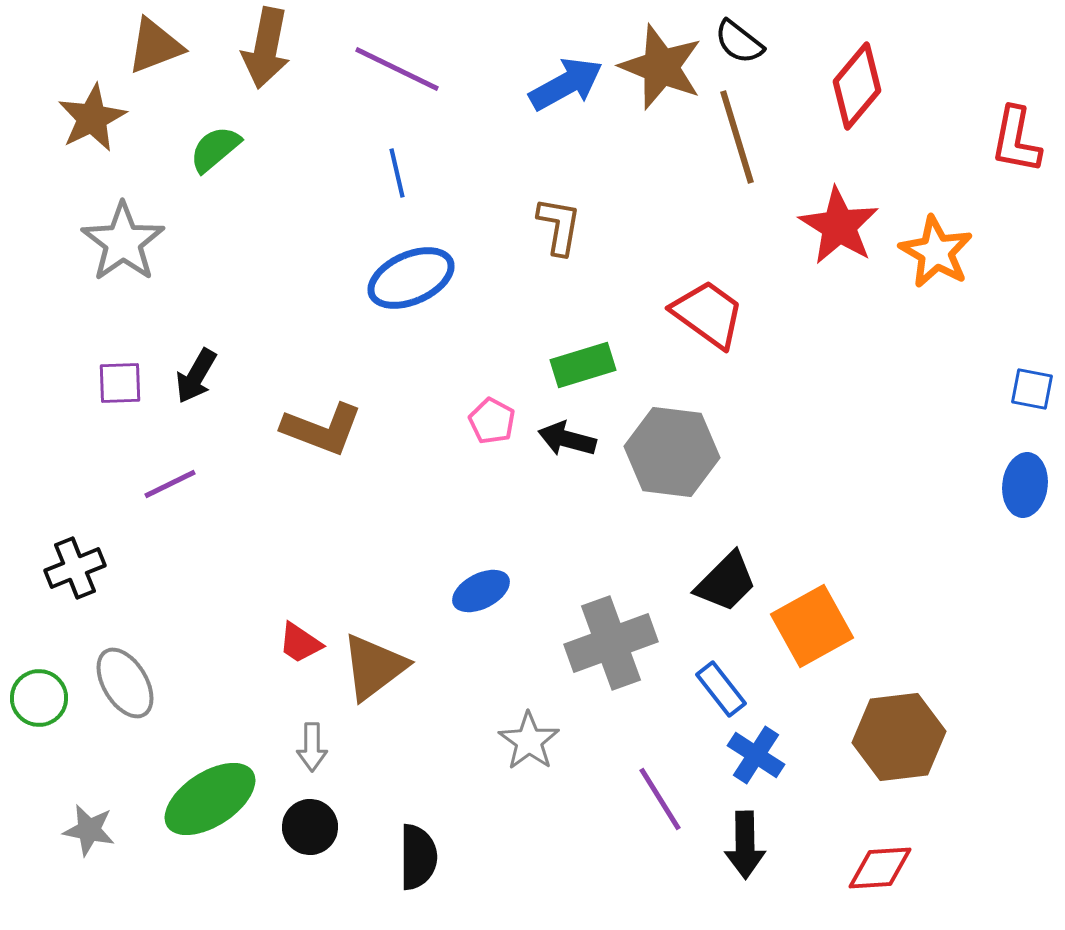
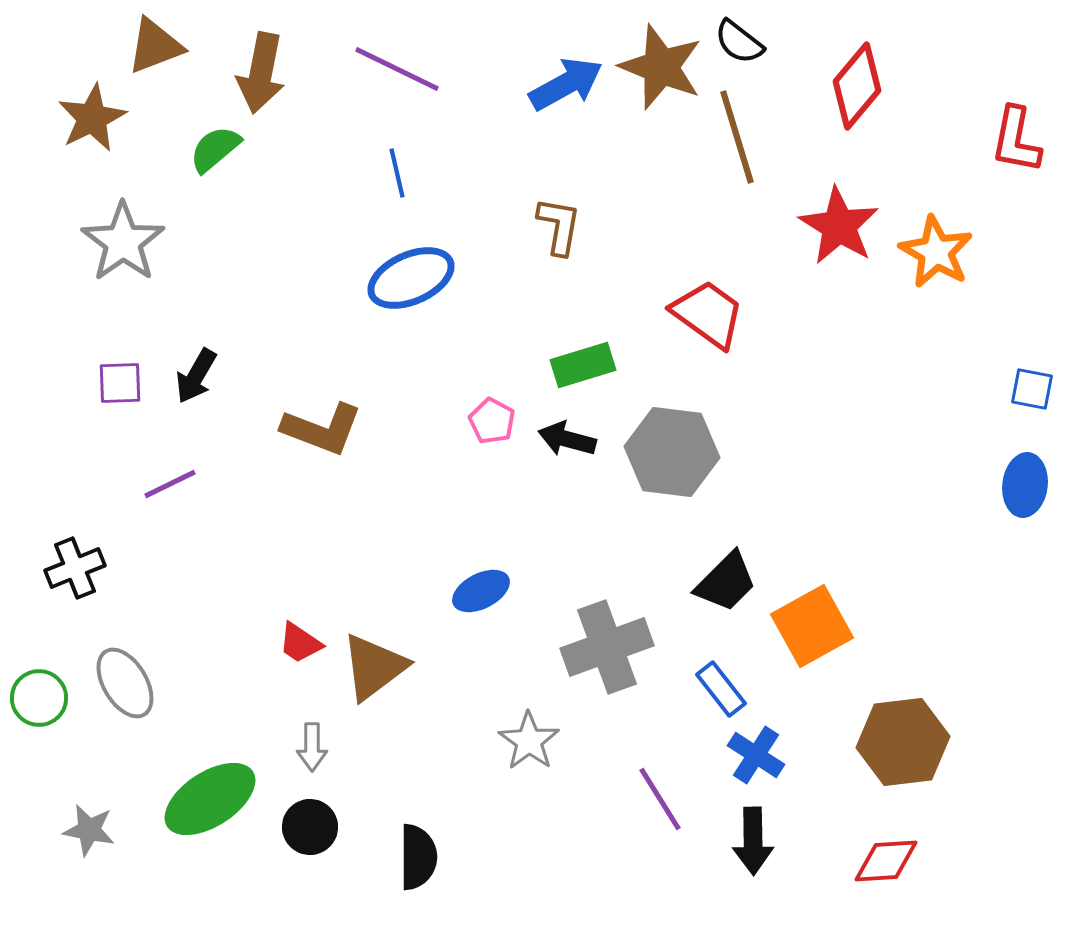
brown arrow at (266, 48): moved 5 px left, 25 px down
gray cross at (611, 643): moved 4 px left, 4 px down
brown hexagon at (899, 737): moved 4 px right, 5 px down
black arrow at (745, 845): moved 8 px right, 4 px up
red diamond at (880, 868): moved 6 px right, 7 px up
